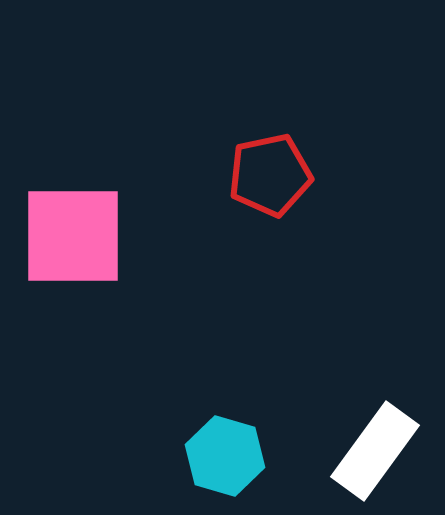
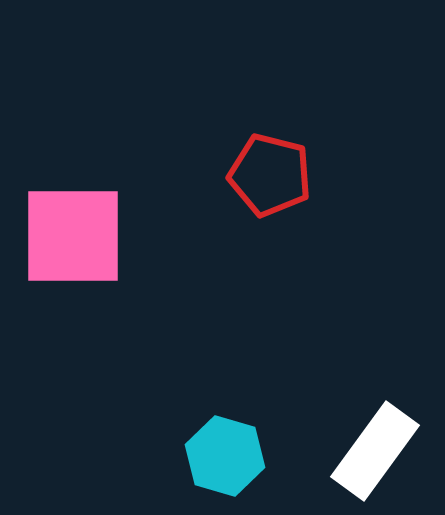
red pentagon: rotated 26 degrees clockwise
